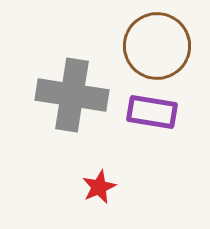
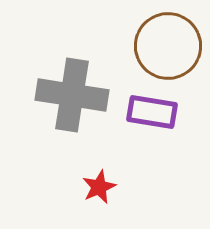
brown circle: moved 11 px right
